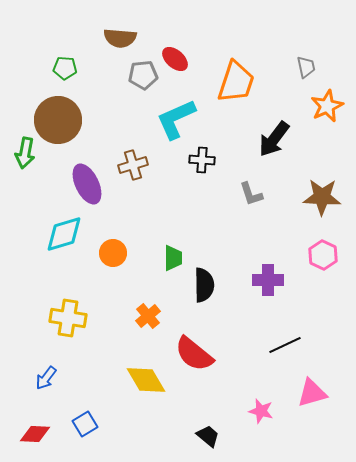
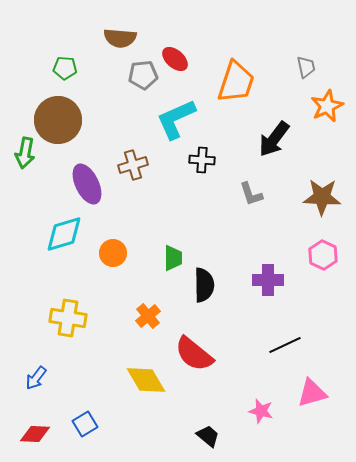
blue arrow: moved 10 px left
